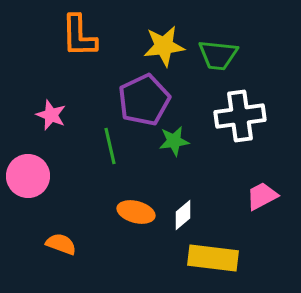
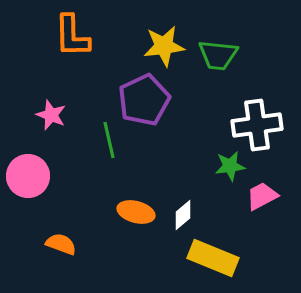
orange L-shape: moved 7 px left
white cross: moved 17 px right, 9 px down
green star: moved 56 px right, 25 px down
green line: moved 1 px left, 6 px up
yellow rectangle: rotated 15 degrees clockwise
